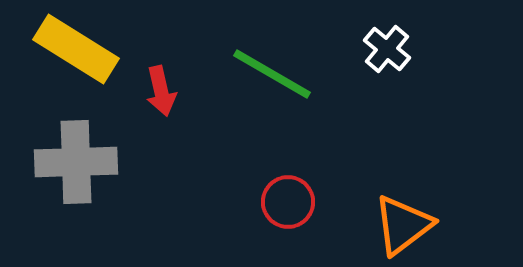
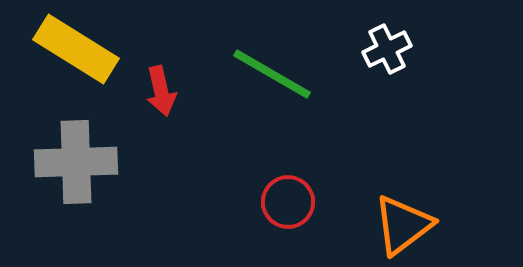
white cross: rotated 24 degrees clockwise
